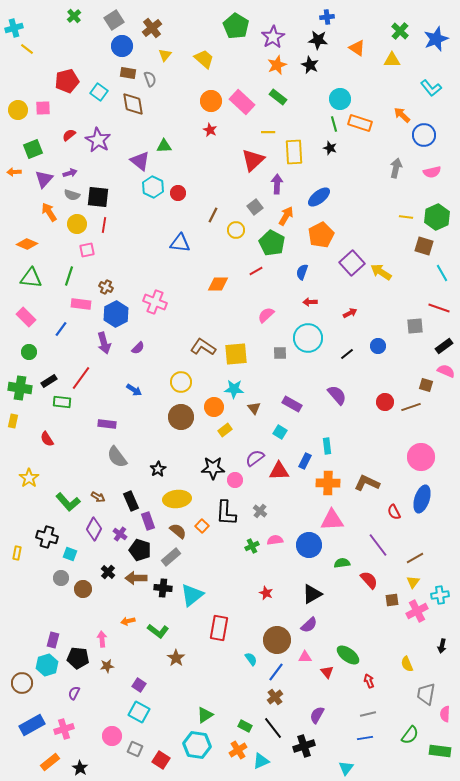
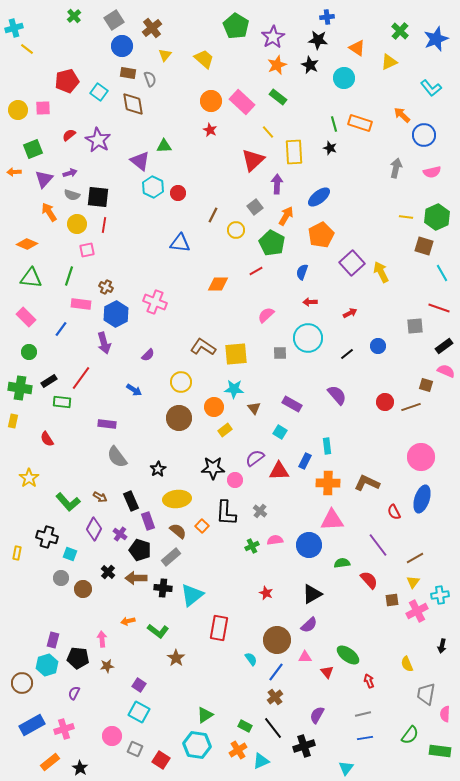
yellow triangle at (392, 60): moved 3 px left, 2 px down; rotated 24 degrees counterclockwise
cyan circle at (340, 99): moved 4 px right, 21 px up
yellow line at (268, 132): rotated 48 degrees clockwise
yellow arrow at (381, 272): rotated 30 degrees clockwise
purple semicircle at (138, 348): moved 10 px right, 7 px down
brown circle at (181, 417): moved 2 px left, 1 px down
brown arrow at (98, 497): moved 2 px right
gray line at (368, 714): moved 5 px left
